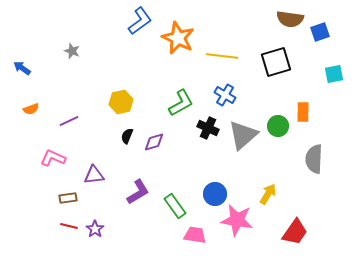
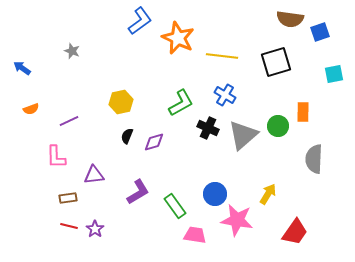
pink L-shape: moved 3 px right, 1 px up; rotated 115 degrees counterclockwise
